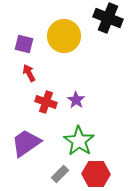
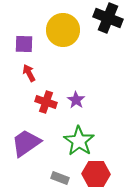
yellow circle: moved 1 px left, 6 px up
purple square: rotated 12 degrees counterclockwise
gray rectangle: moved 4 px down; rotated 66 degrees clockwise
